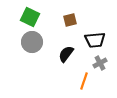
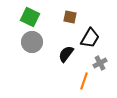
brown square: moved 3 px up; rotated 24 degrees clockwise
black trapezoid: moved 5 px left, 2 px up; rotated 55 degrees counterclockwise
